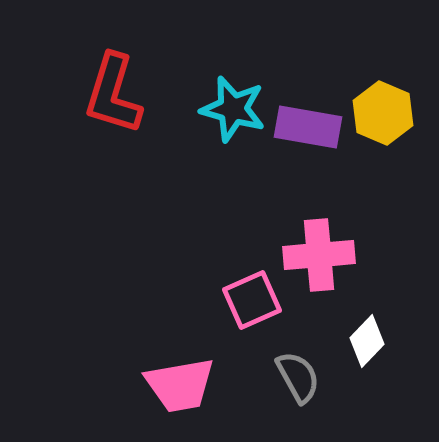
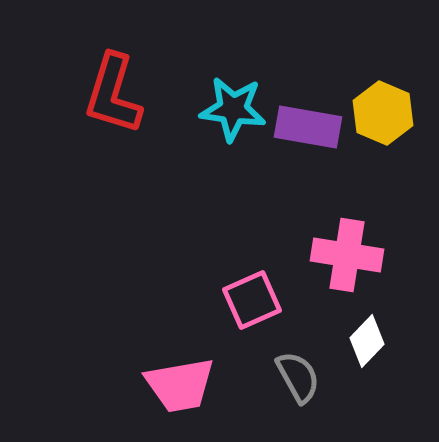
cyan star: rotated 8 degrees counterclockwise
pink cross: moved 28 px right; rotated 14 degrees clockwise
